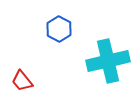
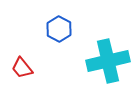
red trapezoid: moved 13 px up
